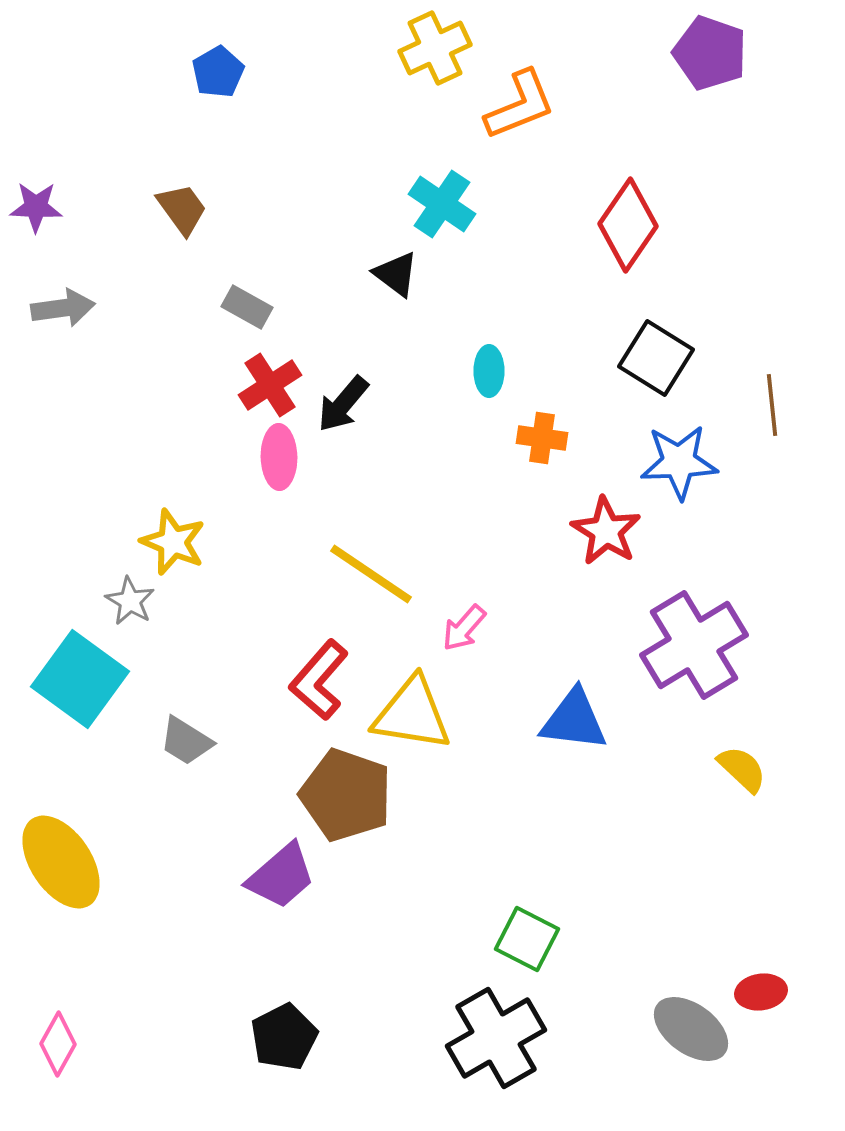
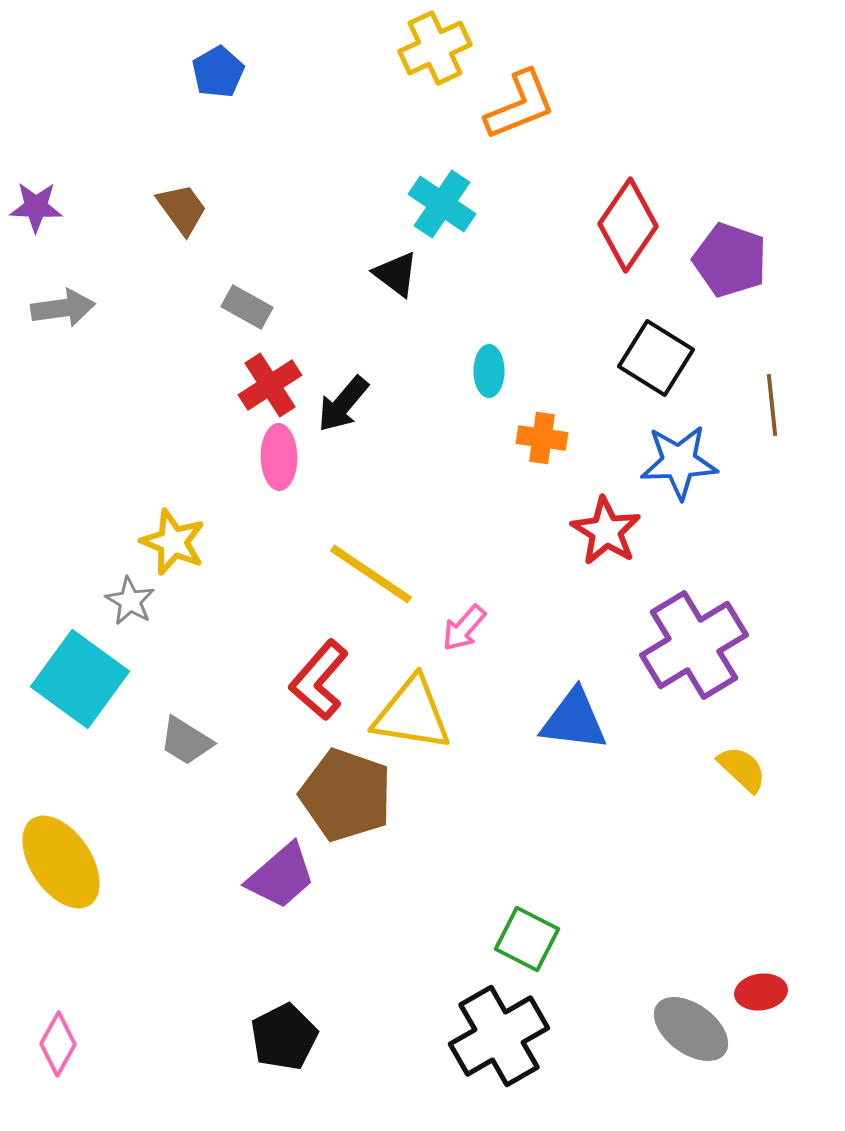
purple pentagon: moved 20 px right, 207 px down
black cross: moved 3 px right, 2 px up
